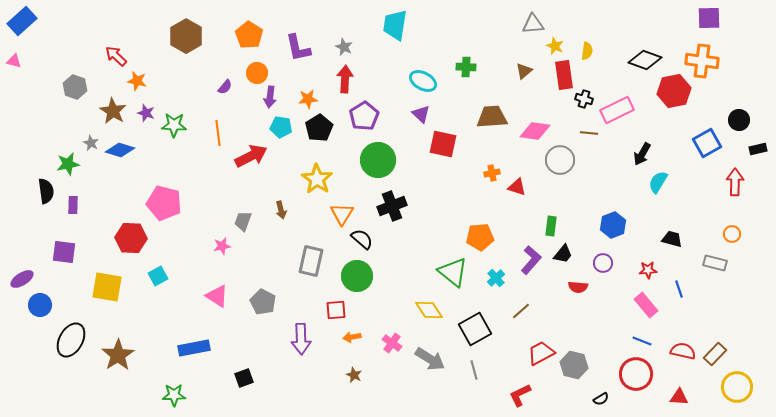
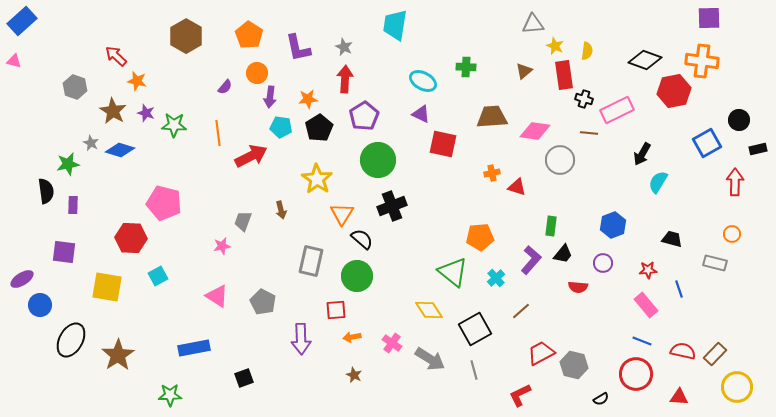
purple triangle at (421, 114): rotated 18 degrees counterclockwise
green star at (174, 395): moved 4 px left
